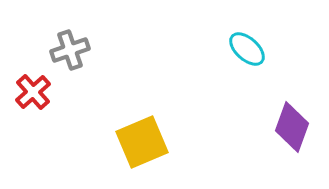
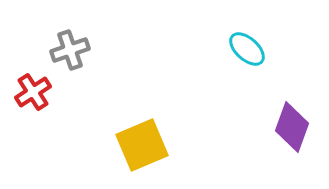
red cross: rotated 9 degrees clockwise
yellow square: moved 3 px down
